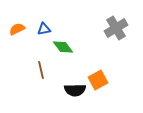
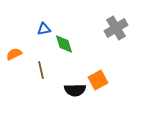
orange semicircle: moved 3 px left, 25 px down
green diamond: moved 1 px right, 3 px up; rotated 20 degrees clockwise
